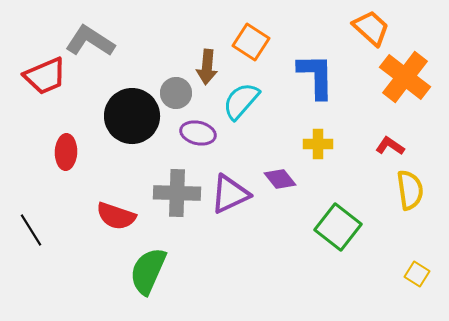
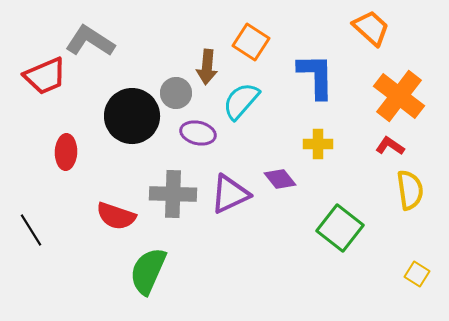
orange cross: moved 6 px left, 19 px down
gray cross: moved 4 px left, 1 px down
green square: moved 2 px right, 1 px down
